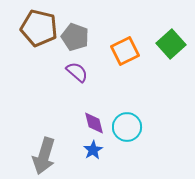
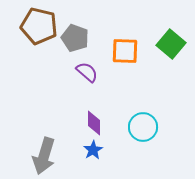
brown pentagon: moved 2 px up
gray pentagon: moved 1 px down
green square: rotated 8 degrees counterclockwise
orange square: rotated 28 degrees clockwise
purple semicircle: moved 10 px right
purple diamond: rotated 15 degrees clockwise
cyan circle: moved 16 px right
